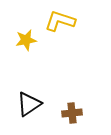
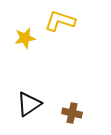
yellow star: moved 1 px left, 2 px up
brown cross: rotated 18 degrees clockwise
